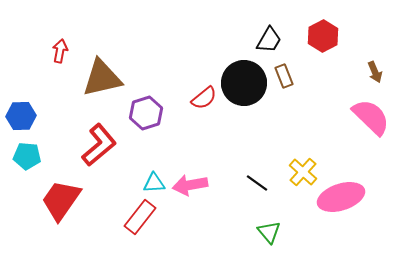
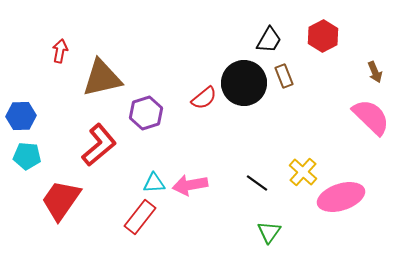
green triangle: rotated 15 degrees clockwise
